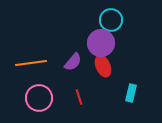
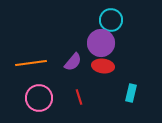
red ellipse: rotated 60 degrees counterclockwise
